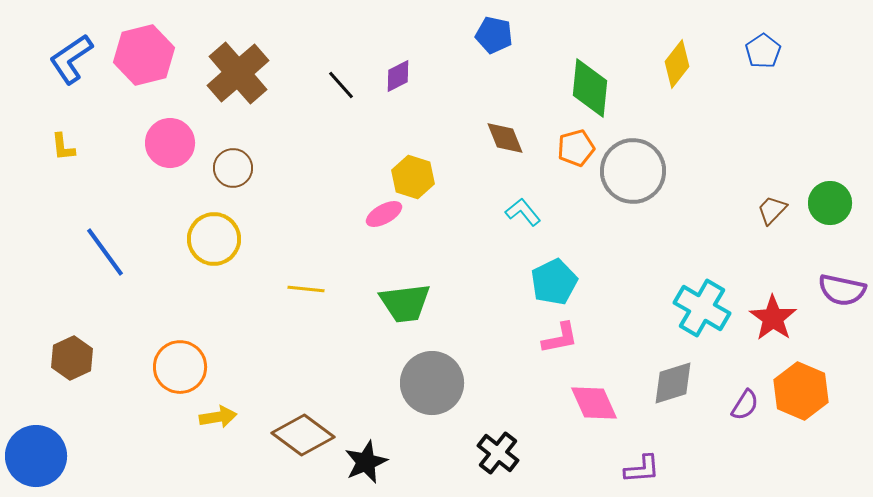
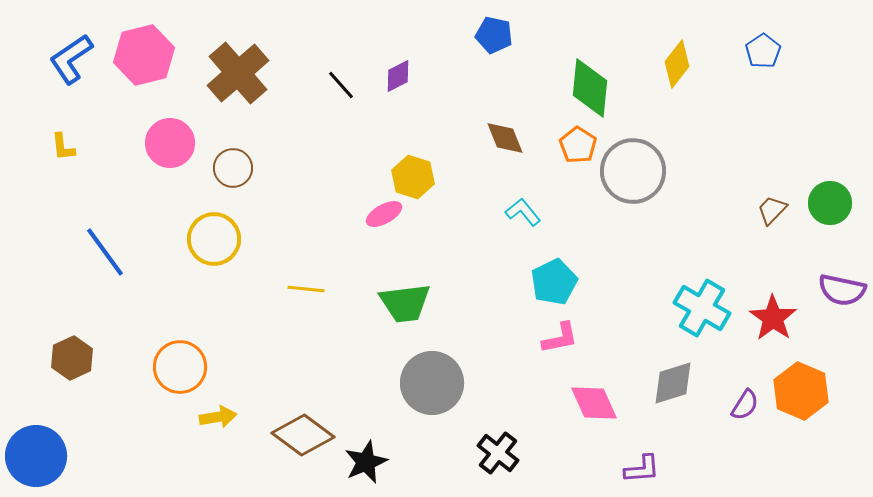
orange pentagon at (576, 148): moved 2 px right, 3 px up; rotated 24 degrees counterclockwise
